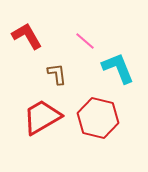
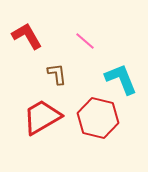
cyan L-shape: moved 3 px right, 11 px down
